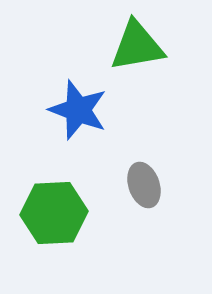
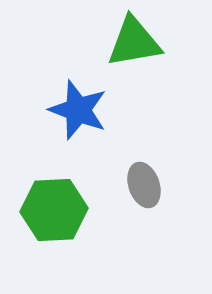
green triangle: moved 3 px left, 4 px up
green hexagon: moved 3 px up
